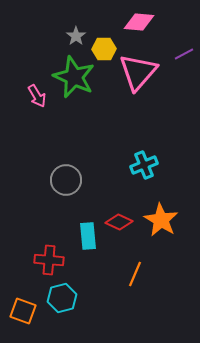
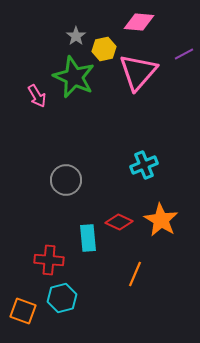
yellow hexagon: rotated 10 degrees counterclockwise
cyan rectangle: moved 2 px down
